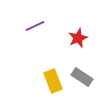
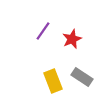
purple line: moved 8 px right, 5 px down; rotated 30 degrees counterclockwise
red star: moved 6 px left, 1 px down
